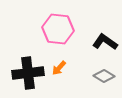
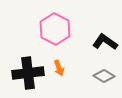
pink hexagon: moved 3 px left; rotated 20 degrees clockwise
orange arrow: rotated 63 degrees counterclockwise
